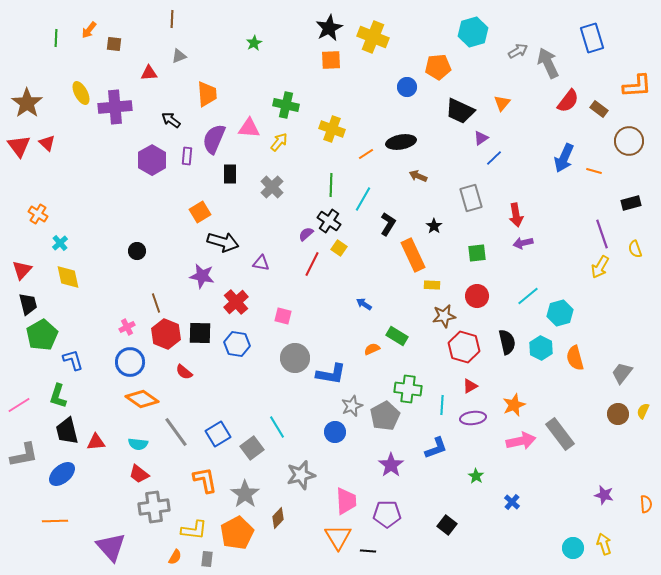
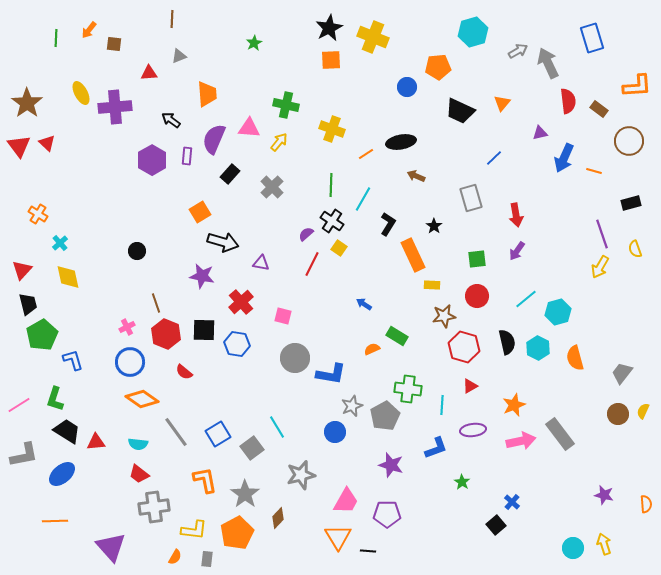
red semicircle at (568, 101): rotated 45 degrees counterclockwise
purple triangle at (481, 138): moved 59 px right, 5 px up; rotated 21 degrees clockwise
black rectangle at (230, 174): rotated 42 degrees clockwise
brown arrow at (418, 176): moved 2 px left
black cross at (329, 221): moved 3 px right
purple arrow at (523, 243): moved 6 px left, 8 px down; rotated 42 degrees counterclockwise
green square at (477, 253): moved 6 px down
cyan line at (528, 296): moved 2 px left, 3 px down
red cross at (236, 302): moved 5 px right
cyan hexagon at (560, 313): moved 2 px left, 1 px up
black square at (200, 333): moved 4 px right, 3 px up
cyan hexagon at (541, 348): moved 3 px left
green L-shape at (58, 396): moved 3 px left, 3 px down
purple ellipse at (473, 418): moved 12 px down
black trapezoid at (67, 431): rotated 136 degrees clockwise
purple star at (391, 465): rotated 20 degrees counterclockwise
green star at (476, 476): moved 14 px left, 6 px down
pink trapezoid at (346, 501): rotated 32 degrees clockwise
black square at (447, 525): moved 49 px right; rotated 12 degrees clockwise
